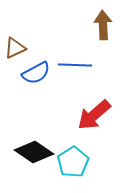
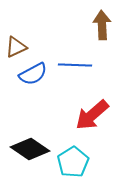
brown arrow: moved 1 px left
brown triangle: moved 1 px right, 1 px up
blue semicircle: moved 3 px left, 1 px down
red arrow: moved 2 px left
black diamond: moved 4 px left, 3 px up
